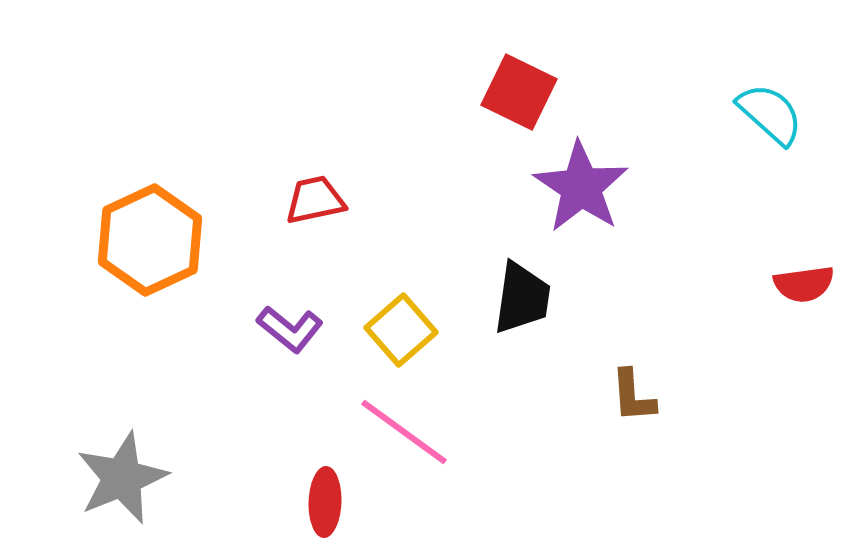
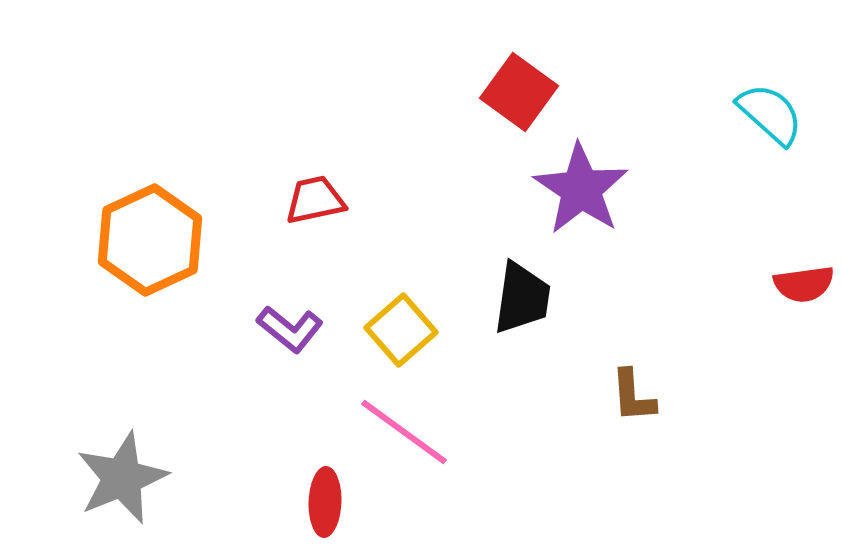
red square: rotated 10 degrees clockwise
purple star: moved 2 px down
